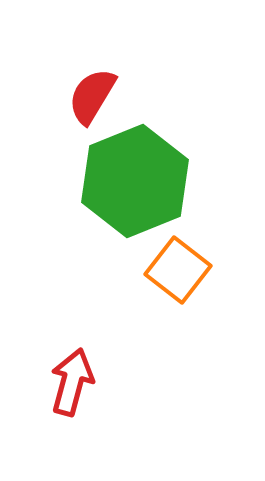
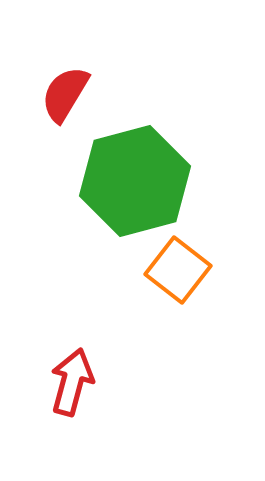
red semicircle: moved 27 px left, 2 px up
green hexagon: rotated 7 degrees clockwise
